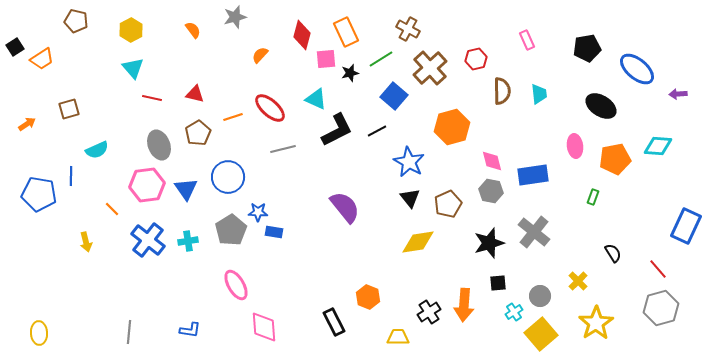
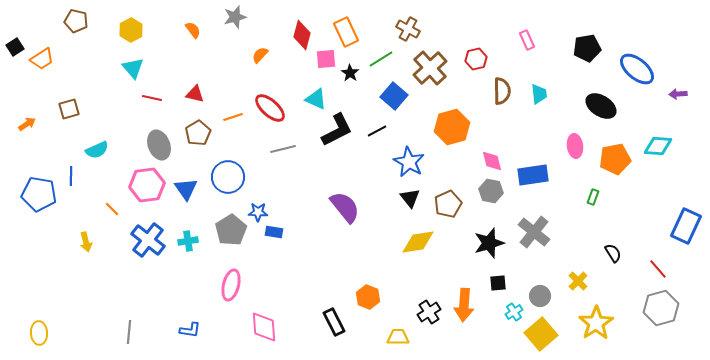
black star at (350, 73): rotated 24 degrees counterclockwise
pink ellipse at (236, 285): moved 5 px left; rotated 44 degrees clockwise
